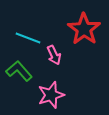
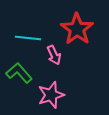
red star: moved 7 px left
cyan line: rotated 15 degrees counterclockwise
green L-shape: moved 2 px down
